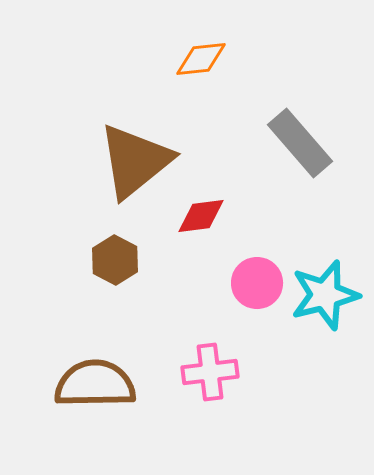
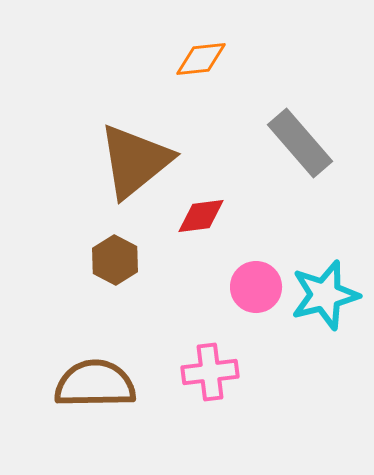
pink circle: moved 1 px left, 4 px down
